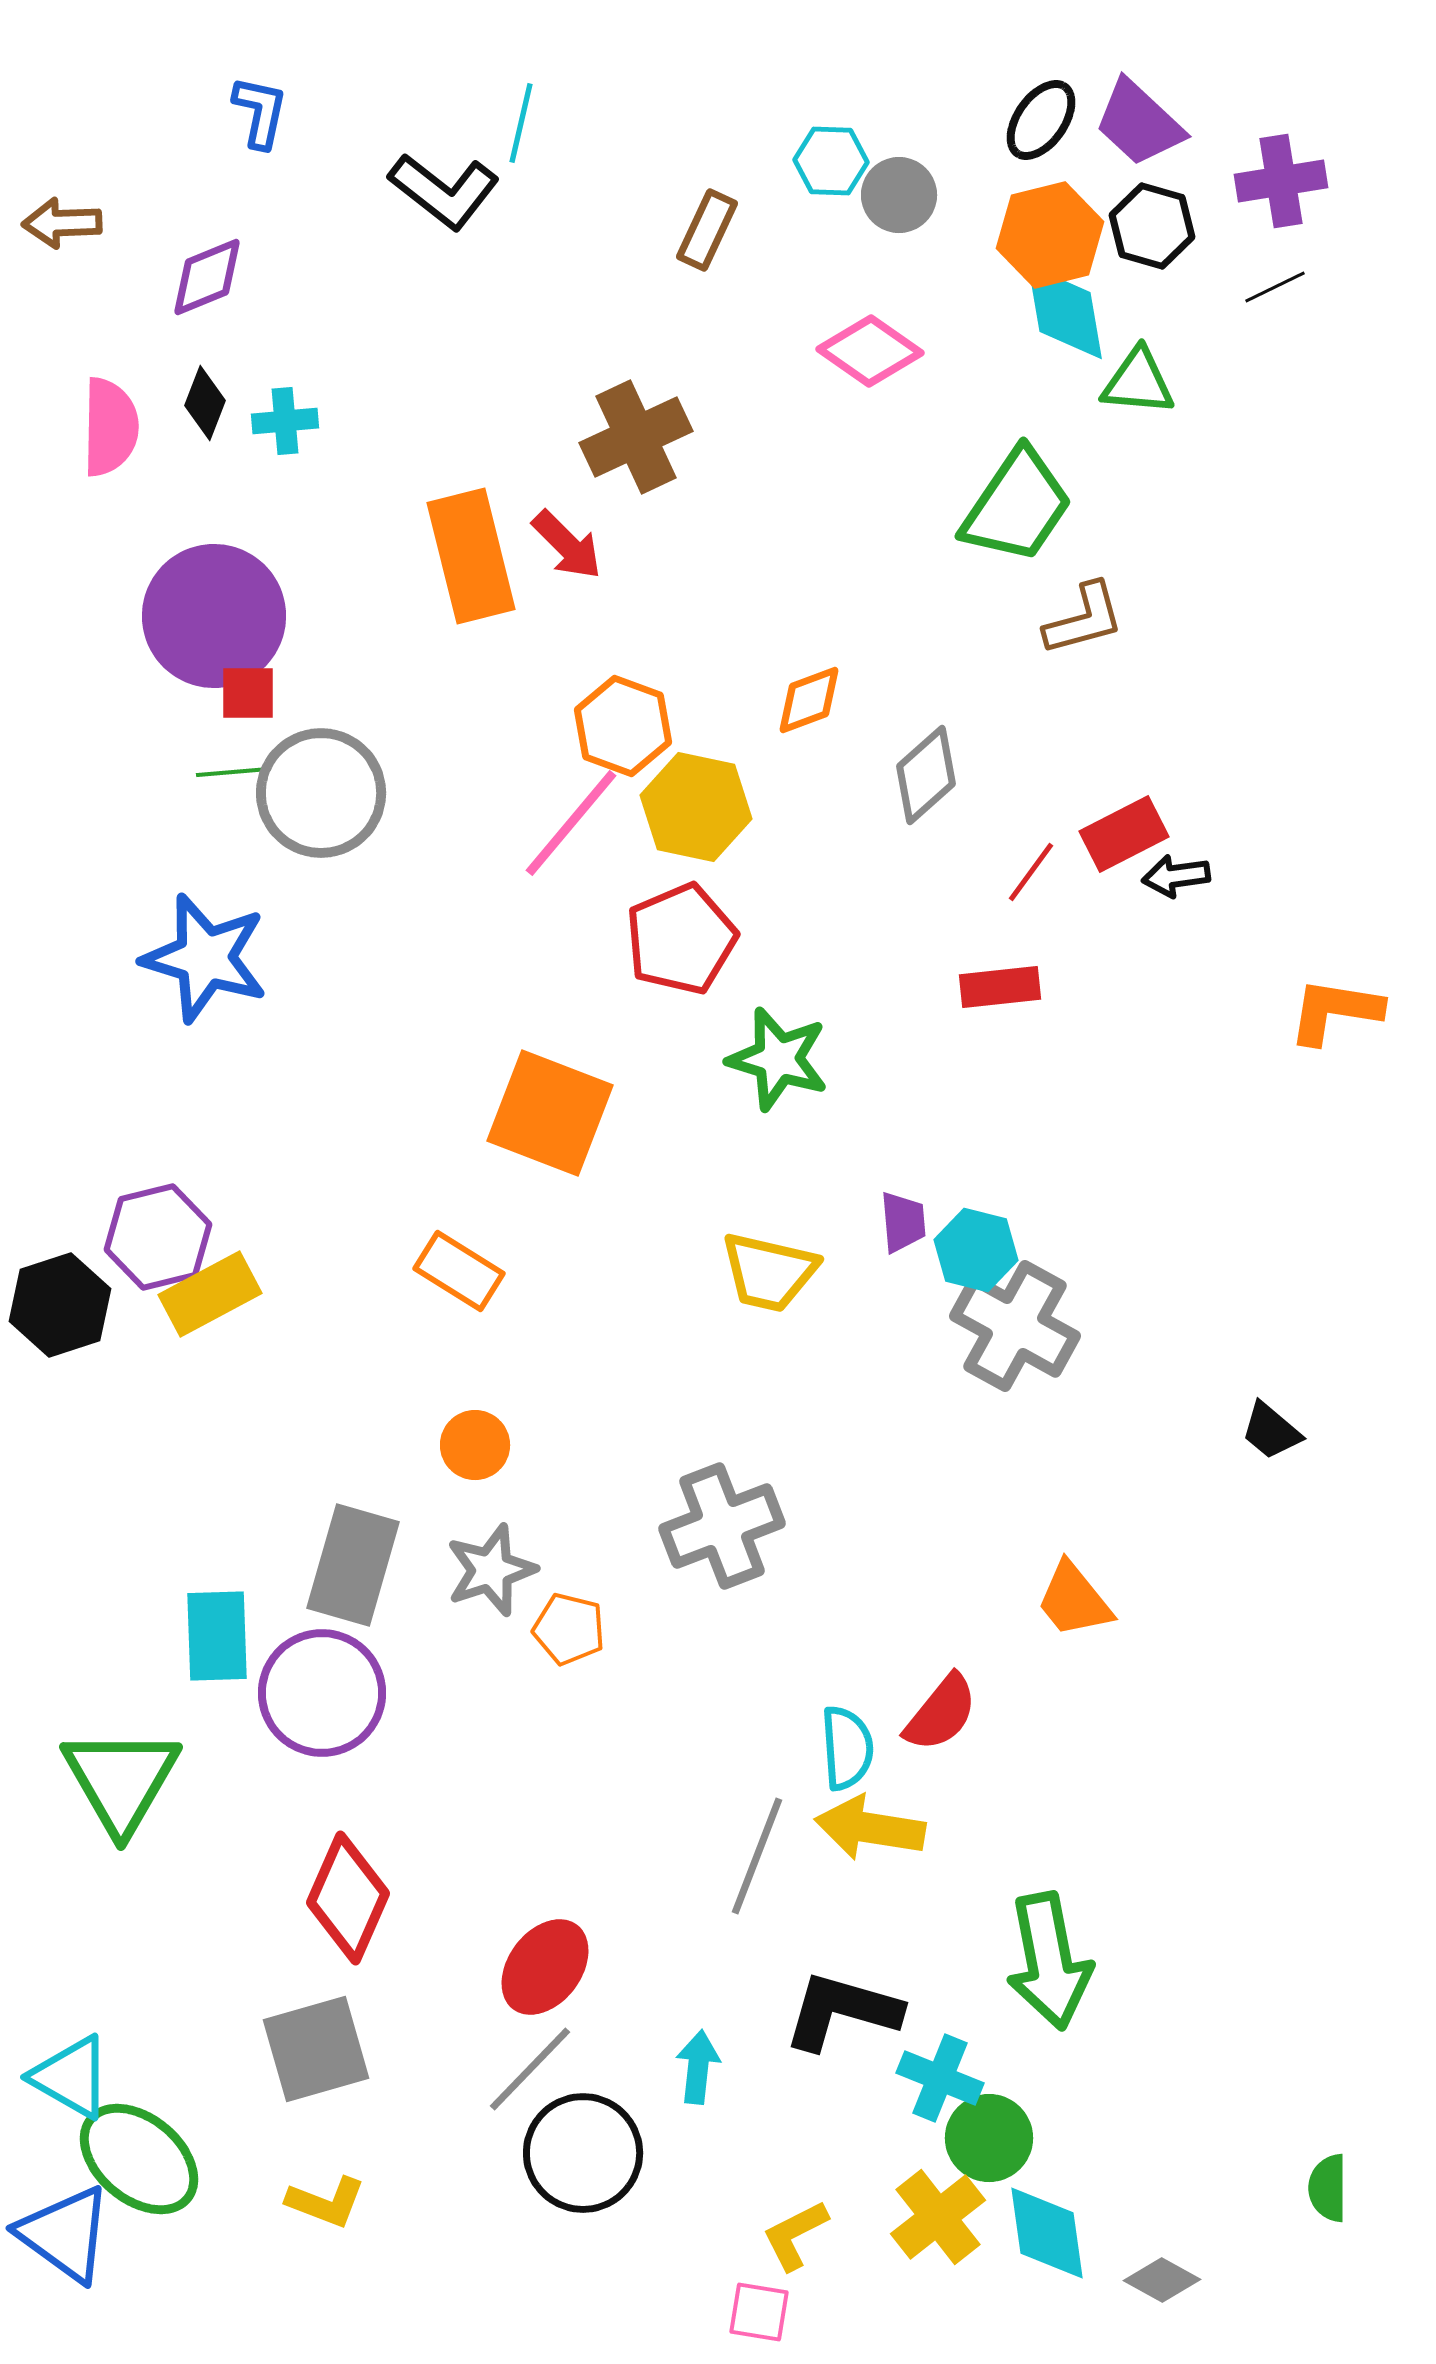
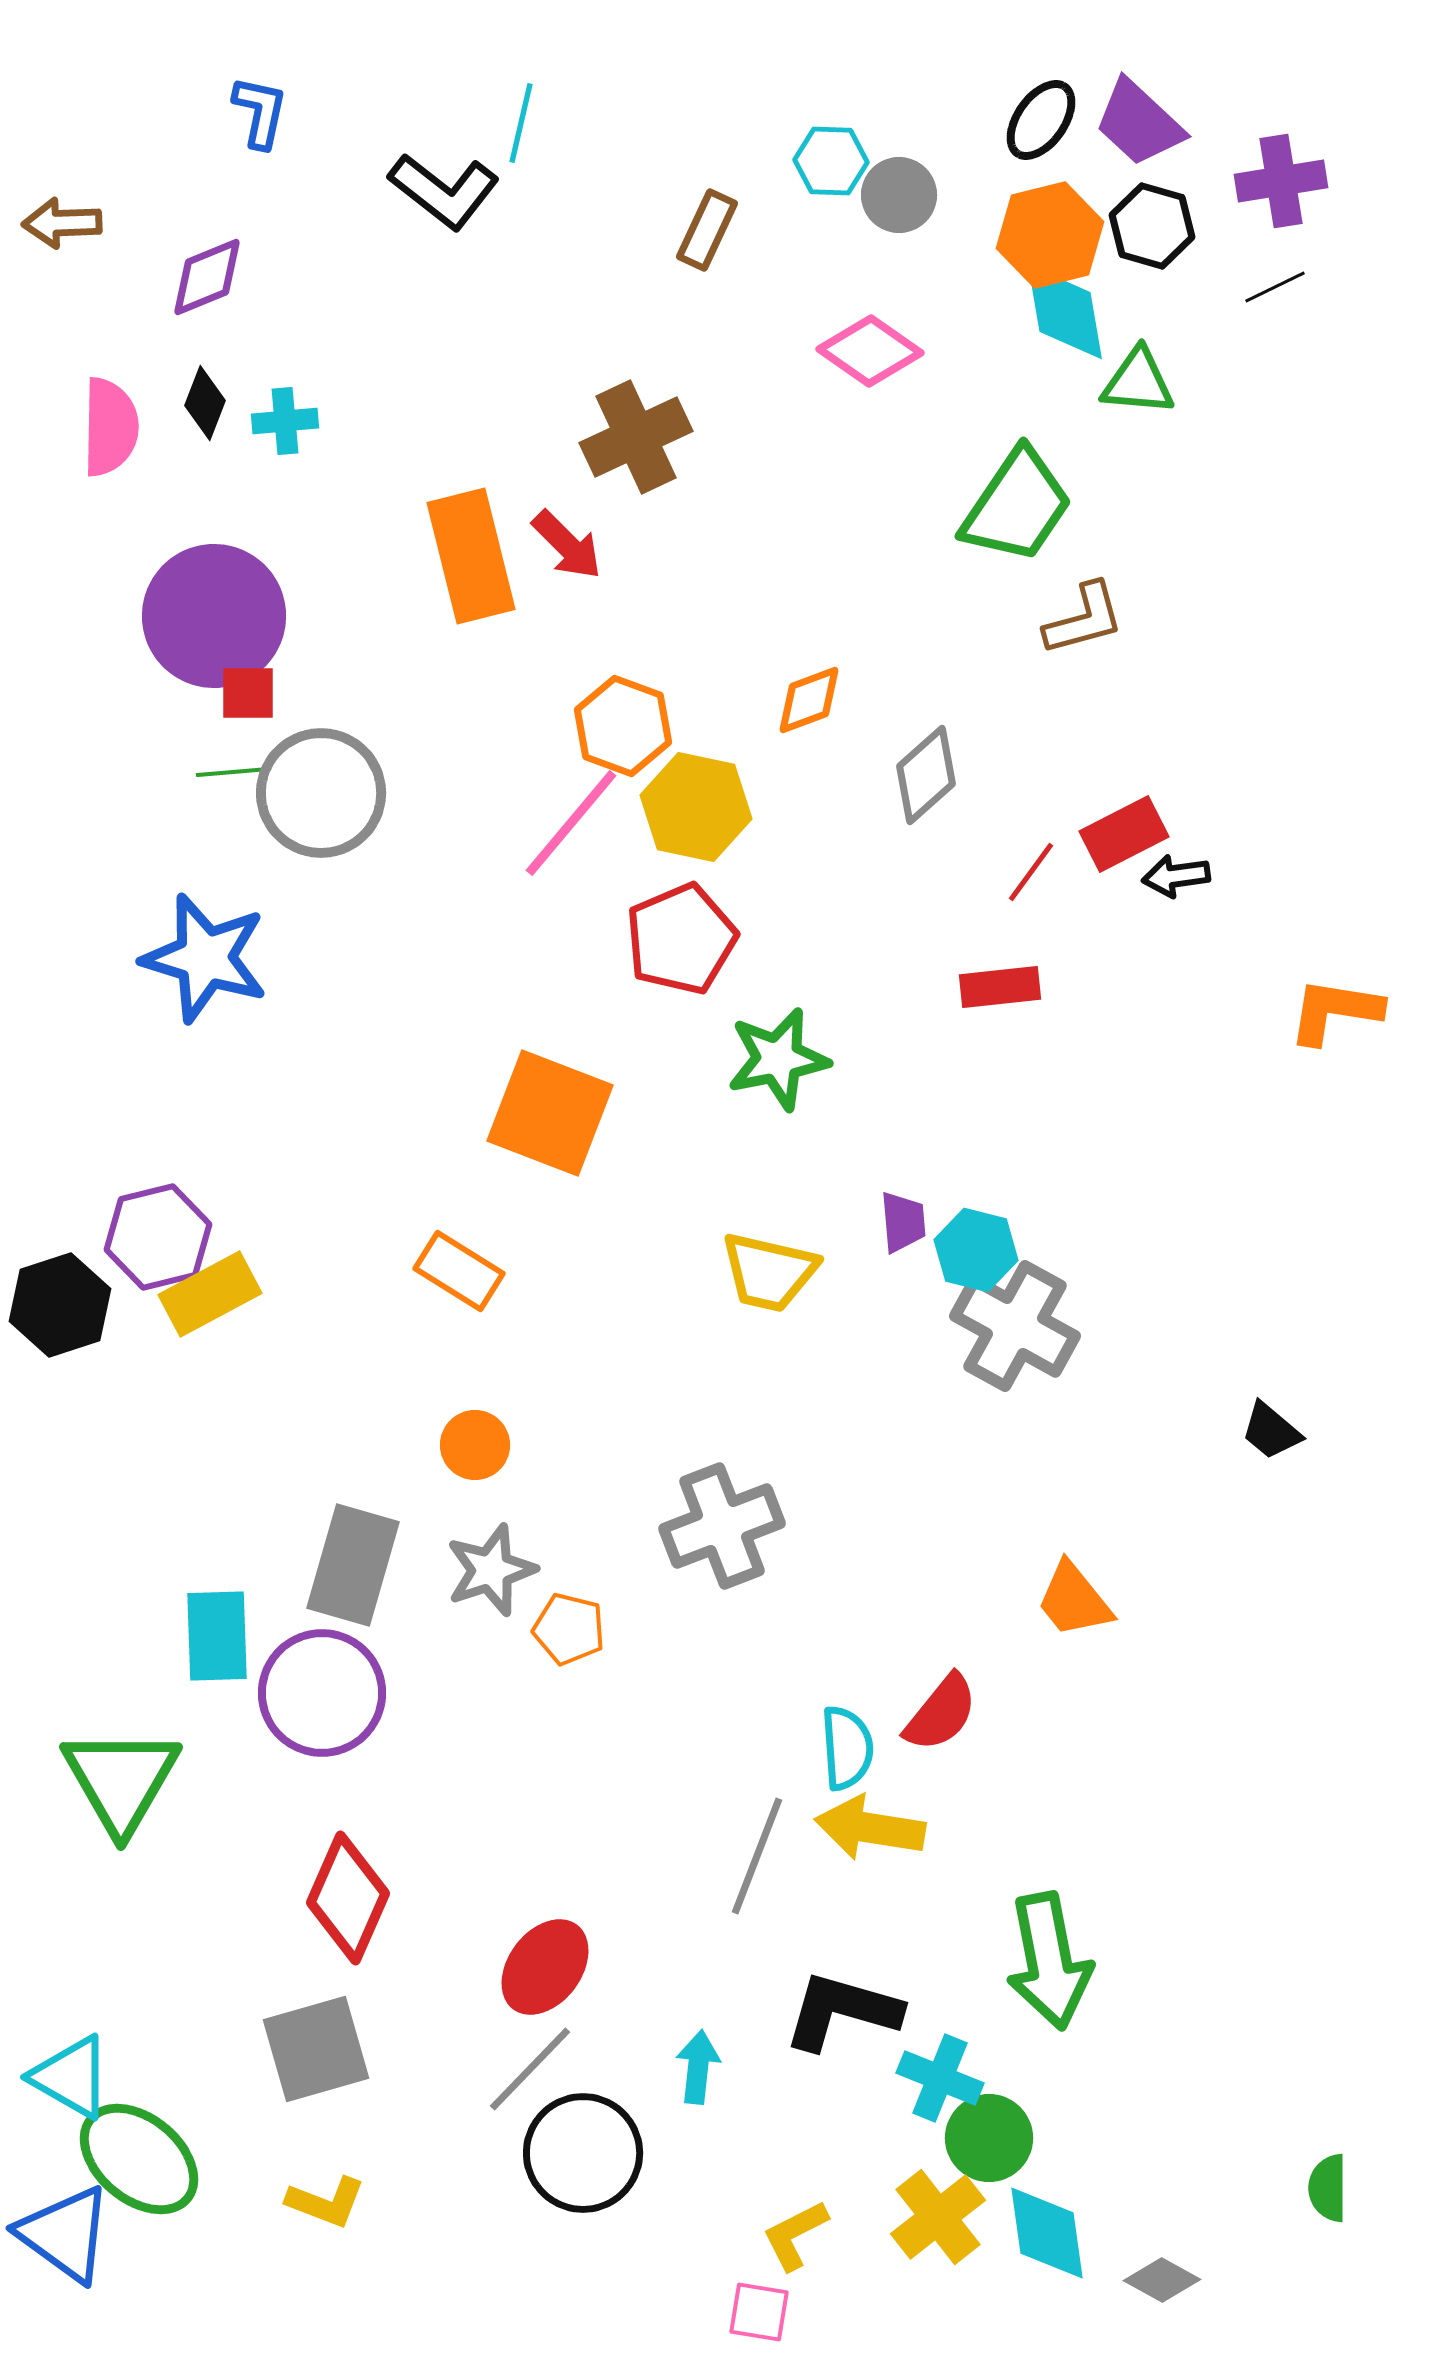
green star at (778, 1059): rotated 28 degrees counterclockwise
